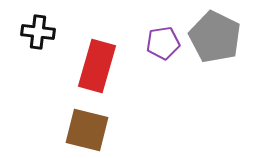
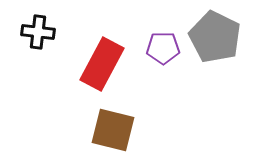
purple pentagon: moved 5 px down; rotated 8 degrees clockwise
red rectangle: moved 5 px right, 2 px up; rotated 12 degrees clockwise
brown square: moved 26 px right
